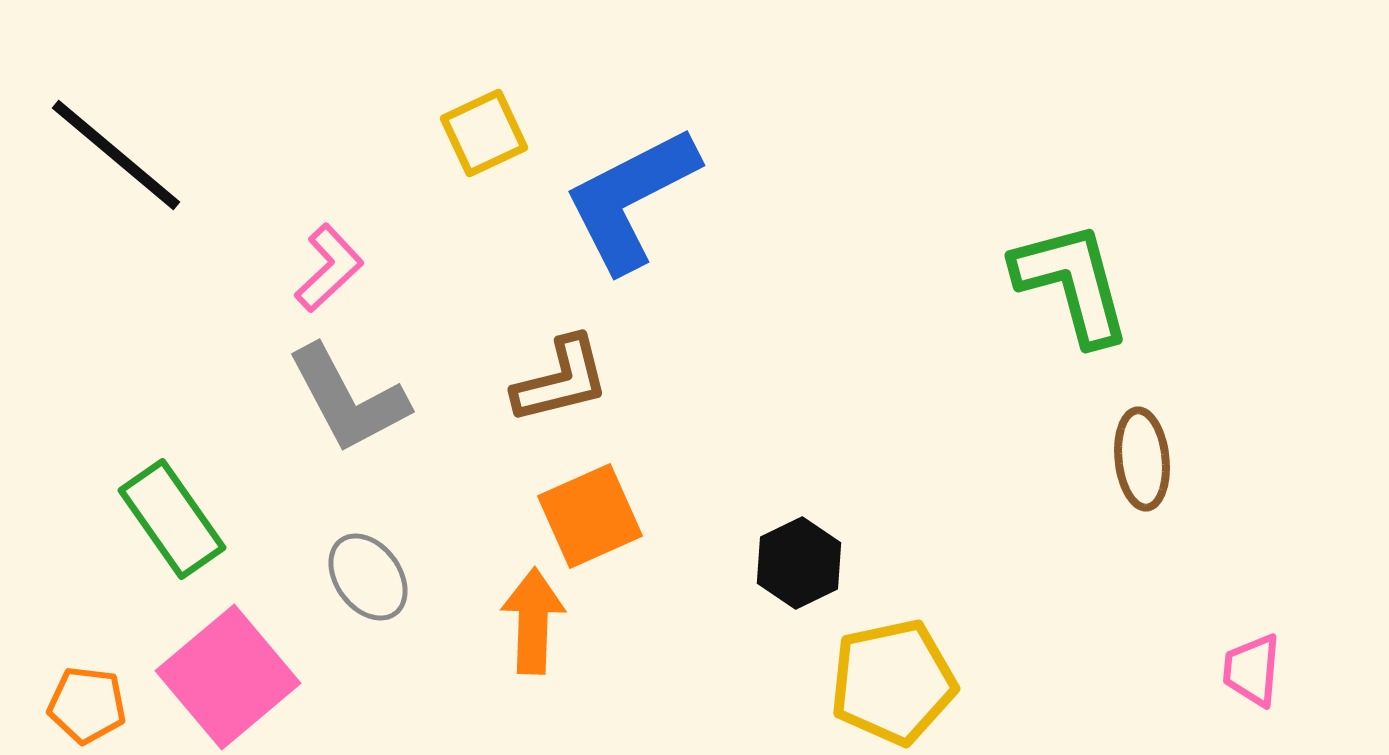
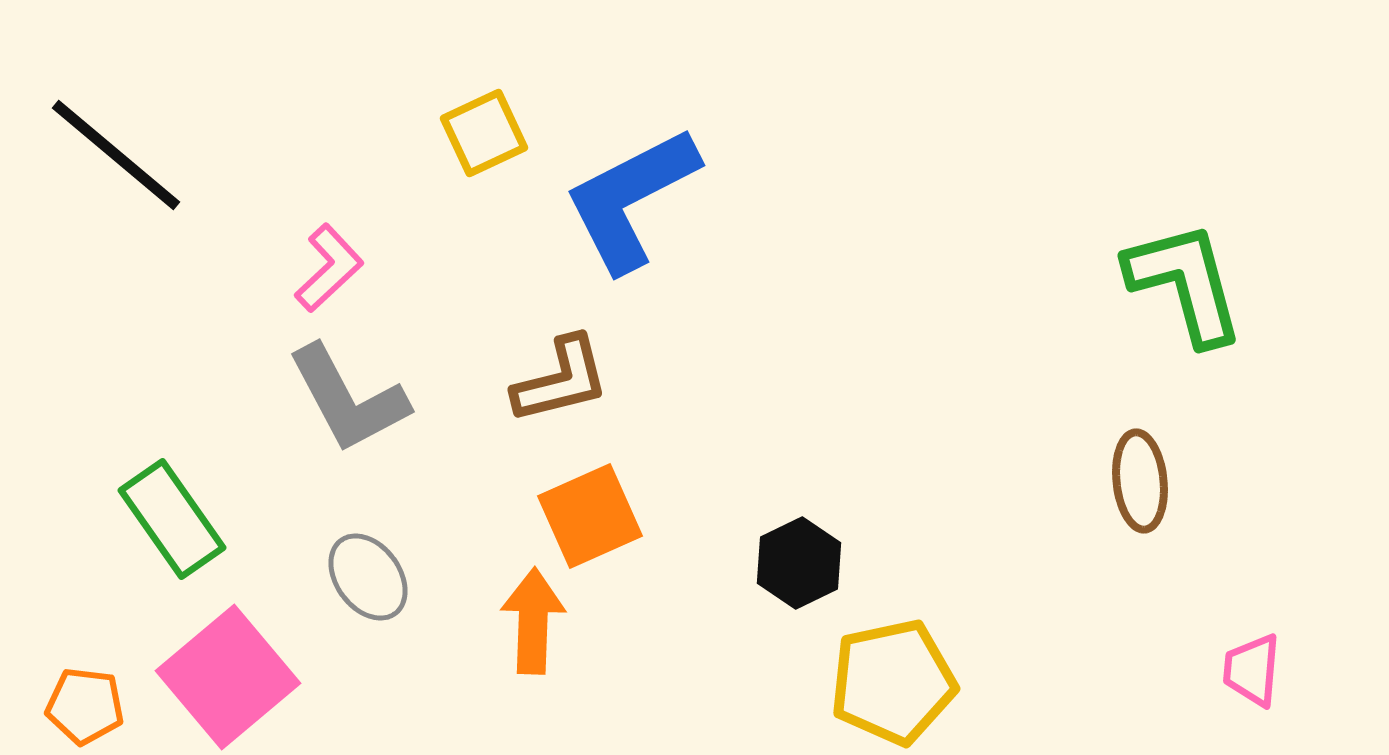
green L-shape: moved 113 px right
brown ellipse: moved 2 px left, 22 px down
orange pentagon: moved 2 px left, 1 px down
